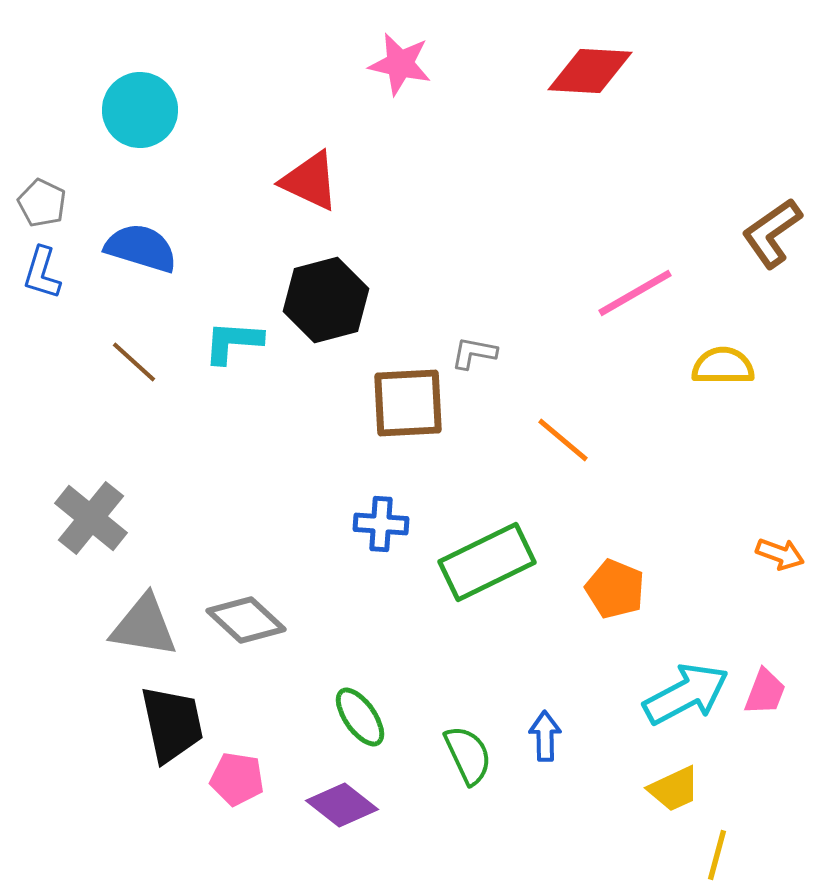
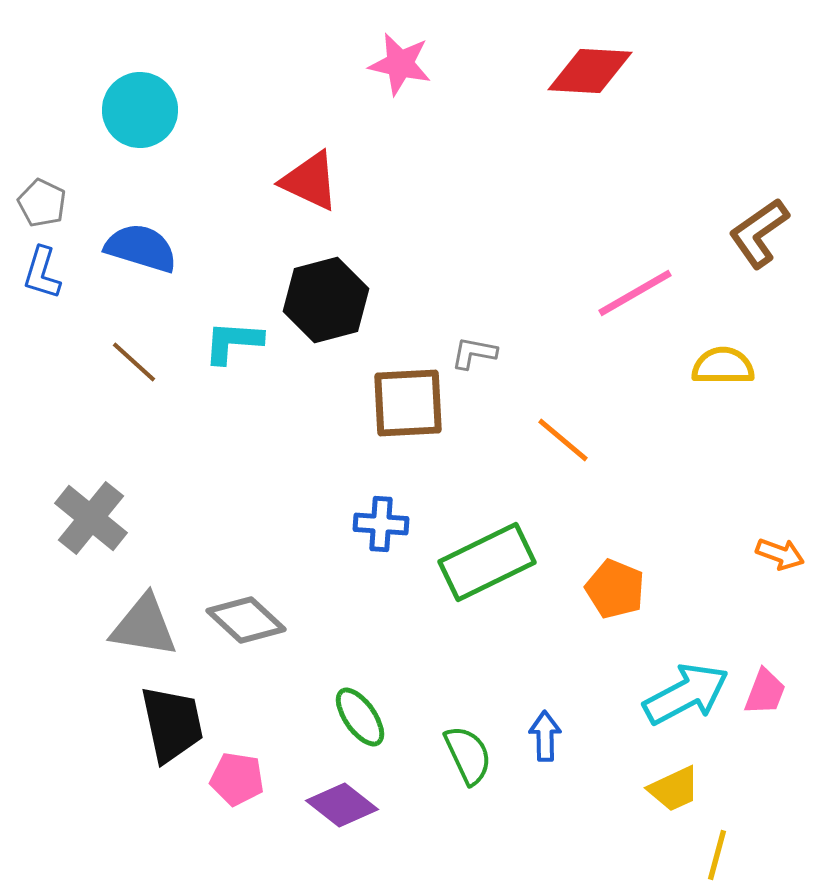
brown L-shape: moved 13 px left
